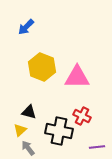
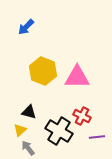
yellow hexagon: moved 1 px right, 4 px down
black cross: rotated 20 degrees clockwise
purple line: moved 10 px up
